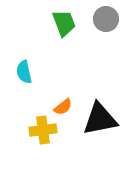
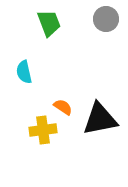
green trapezoid: moved 15 px left
orange semicircle: rotated 108 degrees counterclockwise
